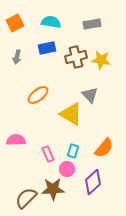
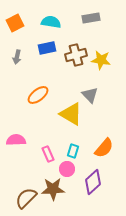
gray rectangle: moved 1 px left, 6 px up
brown cross: moved 2 px up
